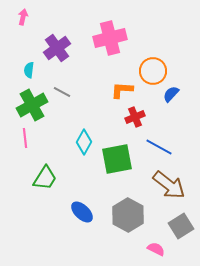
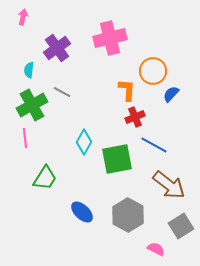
orange L-shape: moved 5 px right; rotated 90 degrees clockwise
blue line: moved 5 px left, 2 px up
